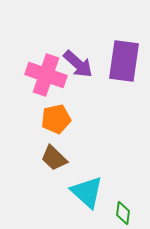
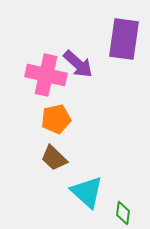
purple rectangle: moved 22 px up
pink cross: rotated 6 degrees counterclockwise
